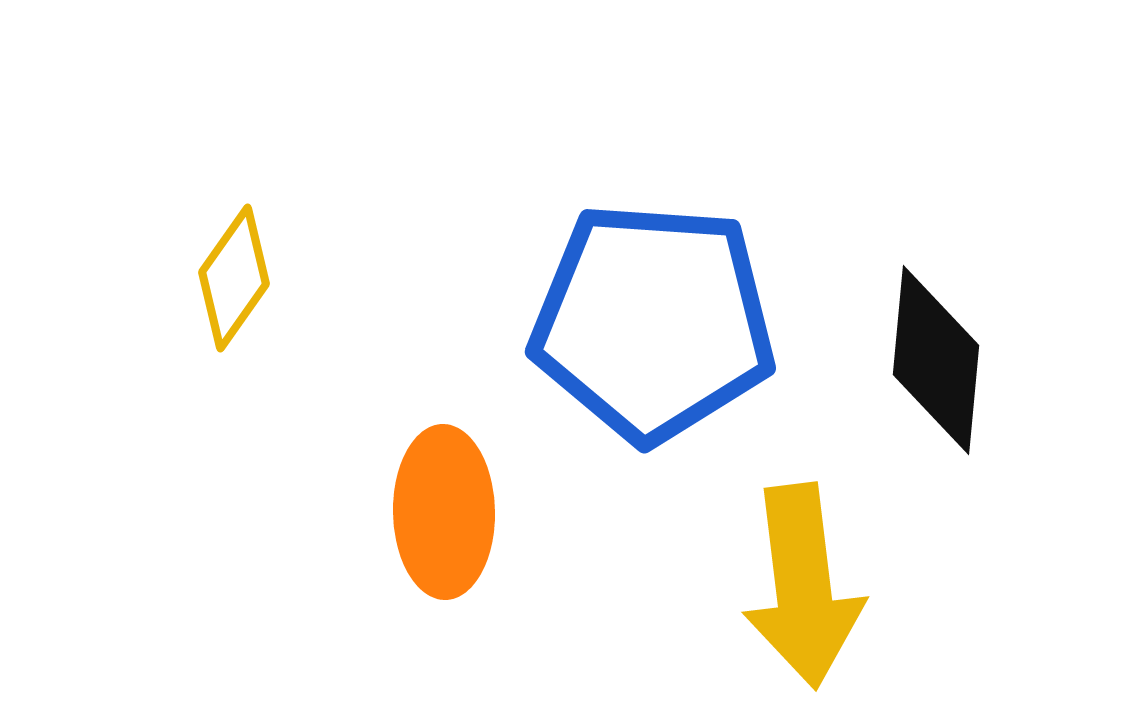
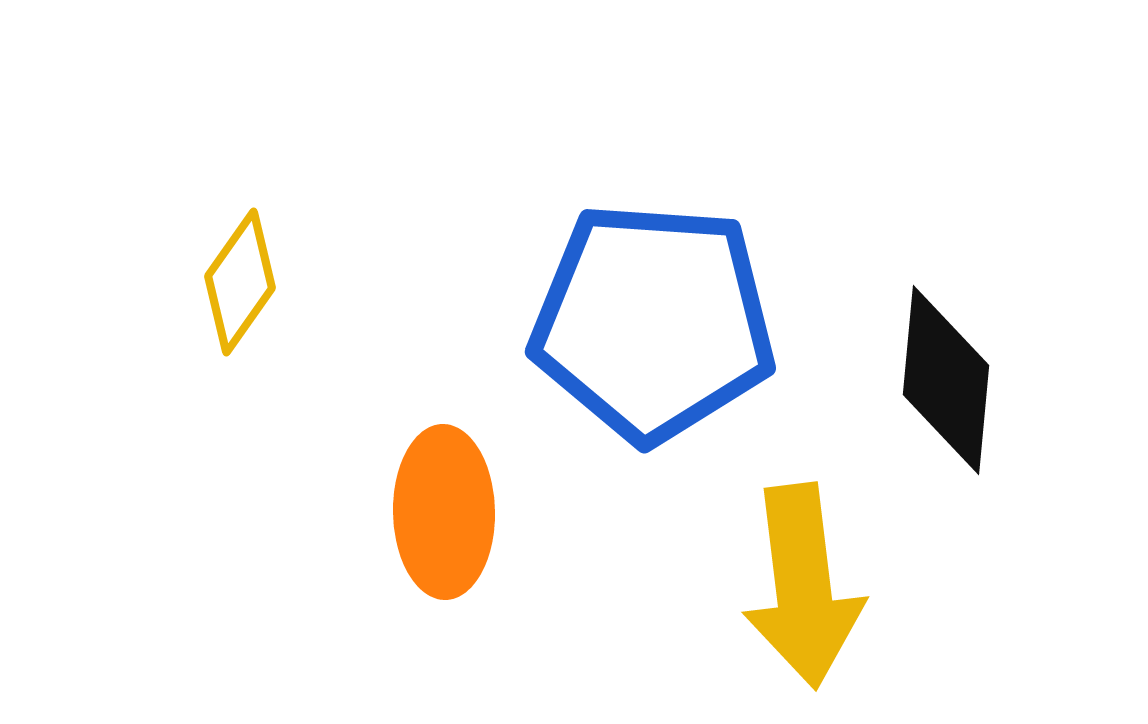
yellow diamond: moved 6 px right, 4 px down
black diamond: moved 10 px right, 20 px down
